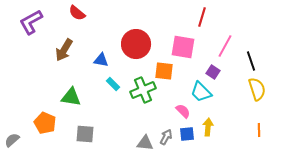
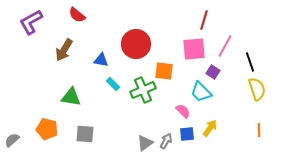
red semicircle: moved 2 px down
red line: moved 2 px right, 3 px down
pink square: moved 11 px right, 2 px down; rotated 15 degrees counterclockwise
black line: moved 1 px left, 1 px down
orange pentagon: moved 2 px right, 6 px down; rotated 10 degrees counterclockwise
yellow arrow: moved 2 px right, 1 px down; rotated 30 degrees clockwise
gray arrow: moved 4 px down
gray triangle: rotated 42 degrees counterclockwise
